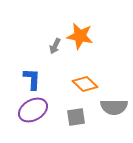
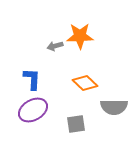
orange star: rotated 12 degrees counterclockwise
gray arrow: rotated 49 degrees clockwise
orange diamond: moved 1 px up
gray square: moved 7 px down
